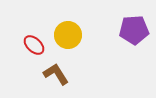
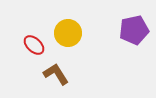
purple pentagon: rotated 8 degrees counterclockwise
yellow circle: moved 2 px up
